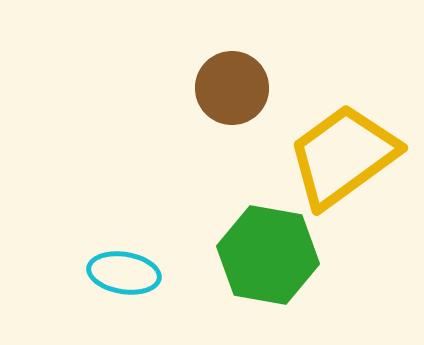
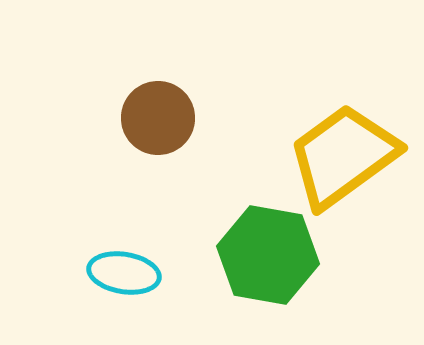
brown circle: moved 74 px left, 30 px down
